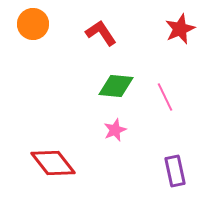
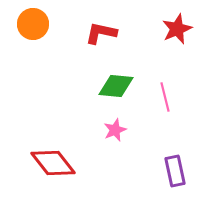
red star: moved 3 px left
red L-shape: rotated 44 degrees counterclockwise
pink line: rotated 12 degrees clockwise
